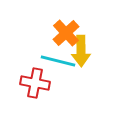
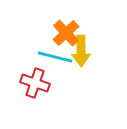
cyan line: moved 3 px left, 4 px up
red cross: rotated 8 degrees clockwise
